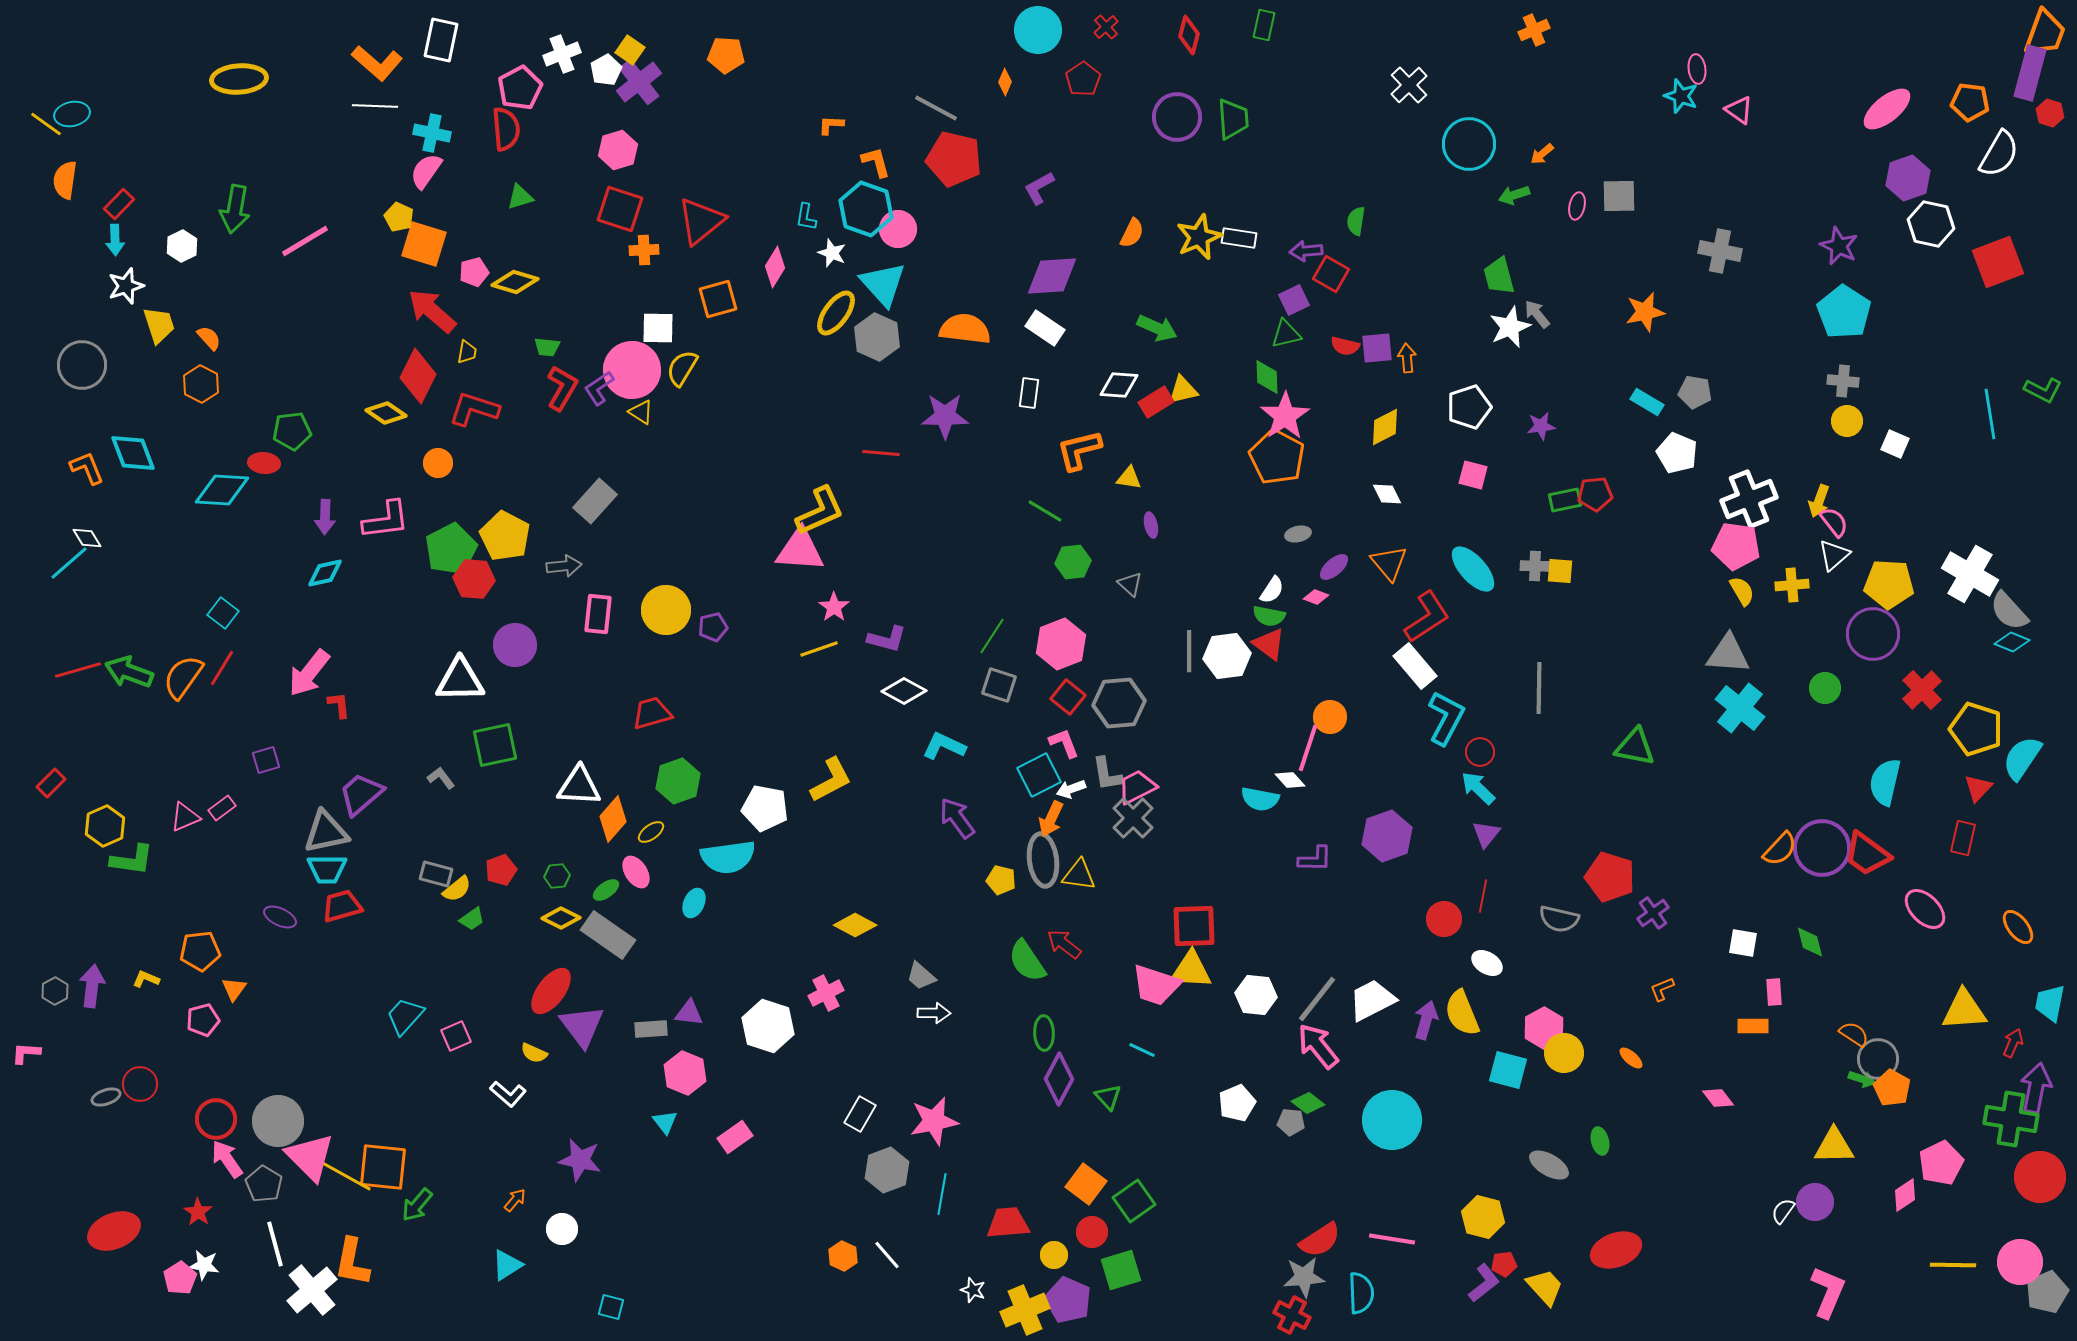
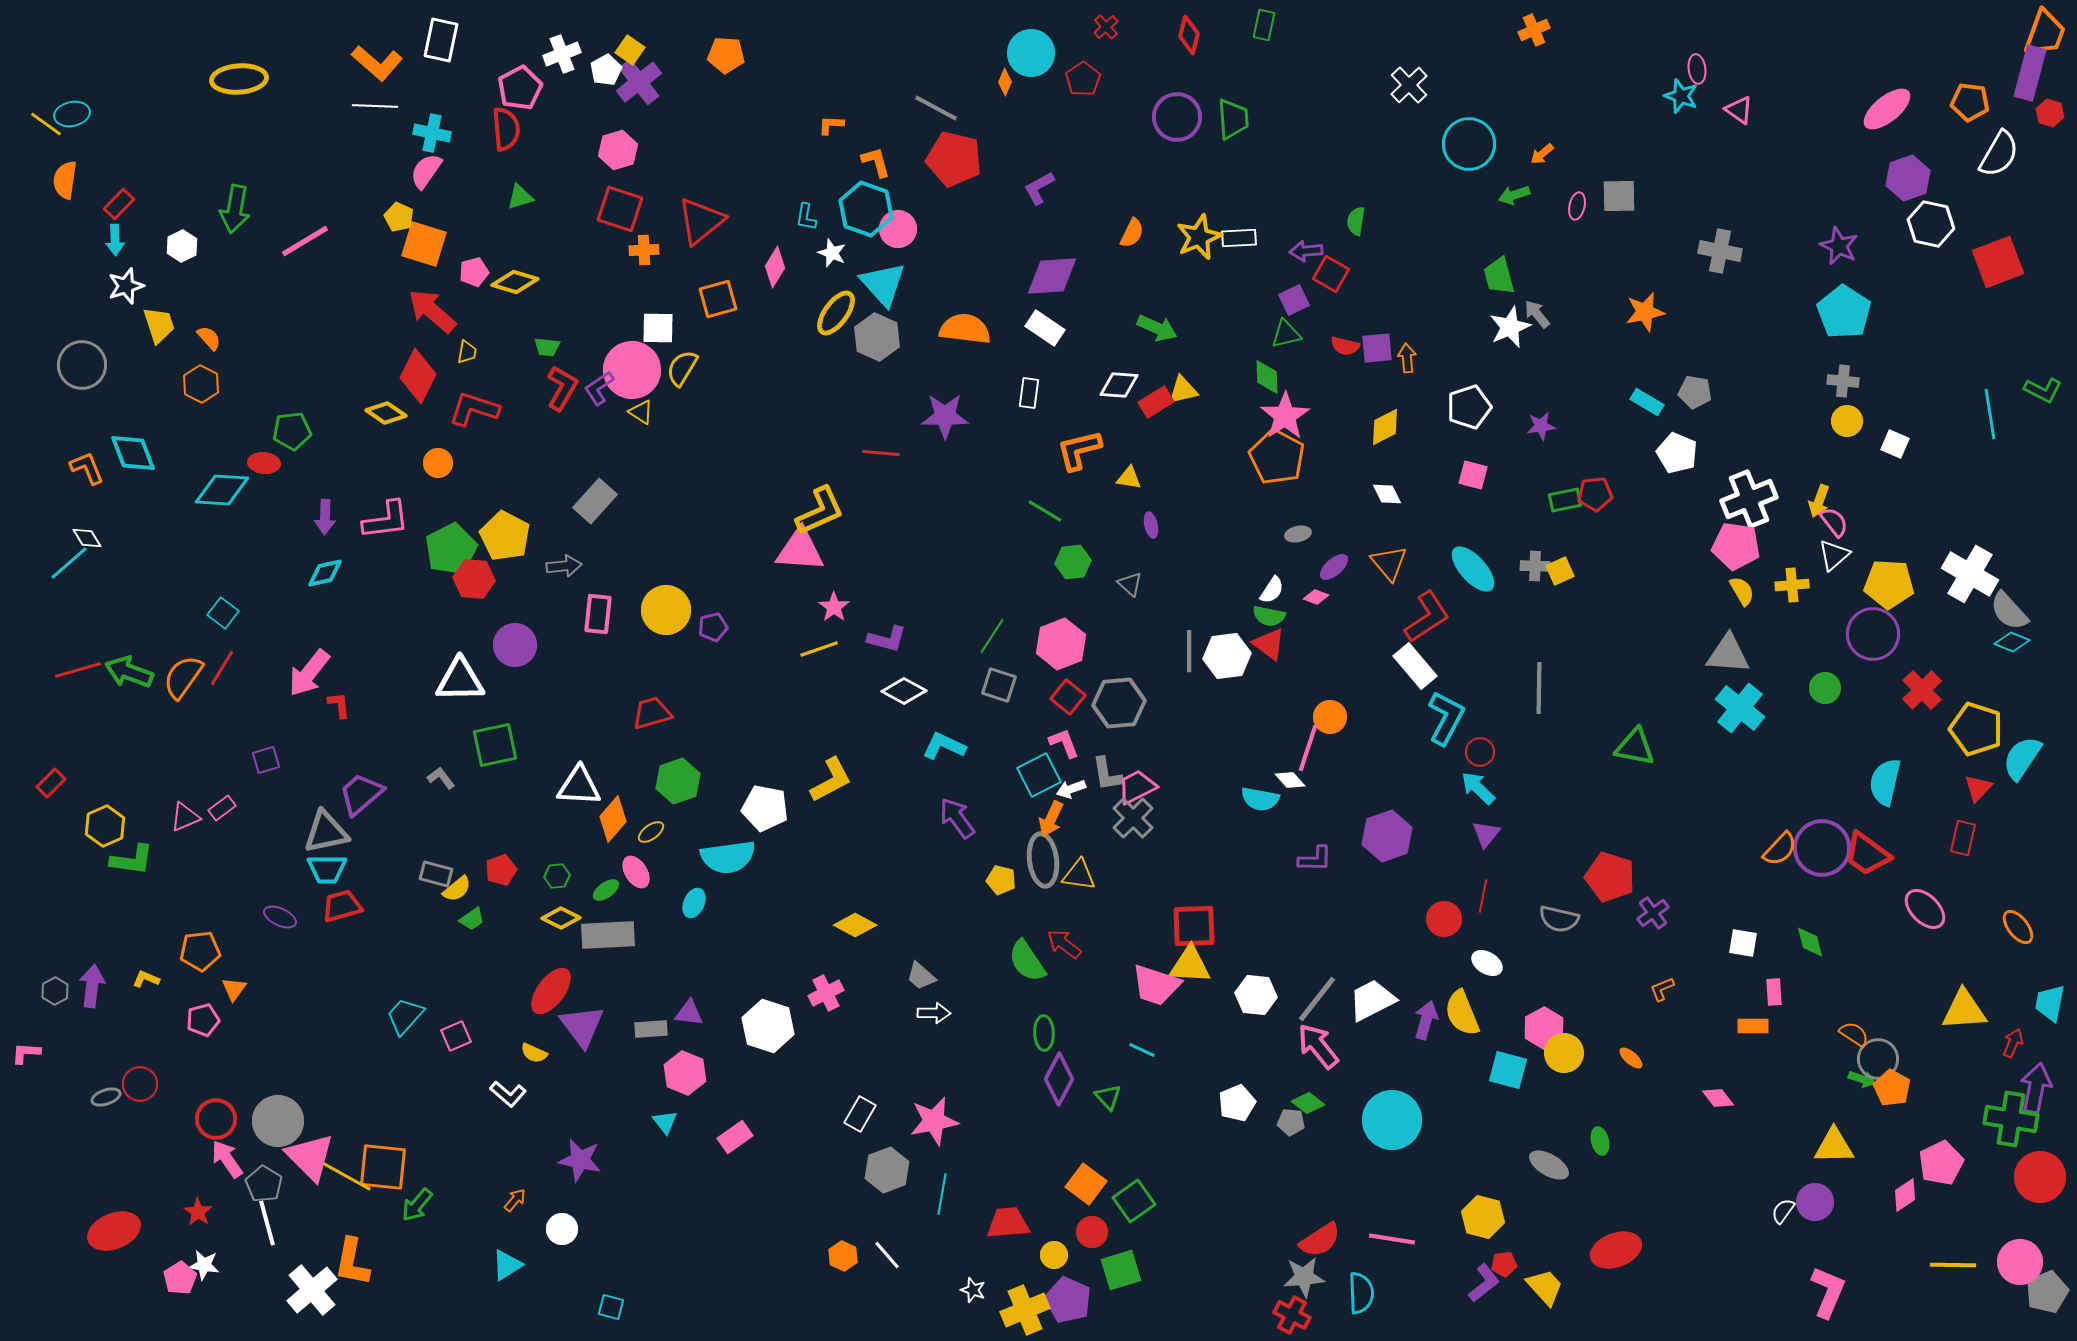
cyan circle at (1038, 30): moved 7 px left, 23 px down
white rectangle at (1239, 238): rotated 12 degrees counterclockwise
yellow square at (1560, 571): rotated 28 degrees counterclockwise
gray rectangle at (608, 935): rotated 38 degrees counterclockwise
yellow triangle at (1191, 970): moved 1 px left, 5 px up
white line at (275, 1244): moved 8 px left, 21 px up
